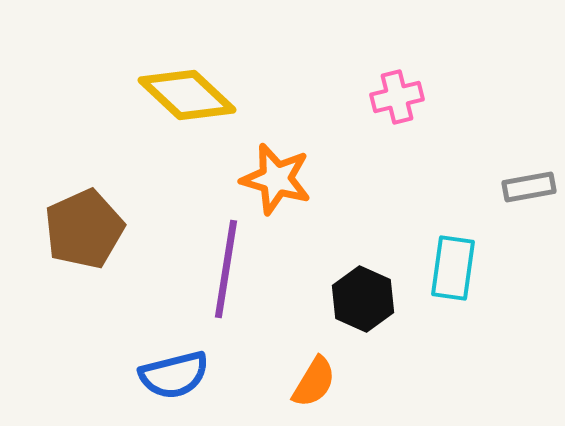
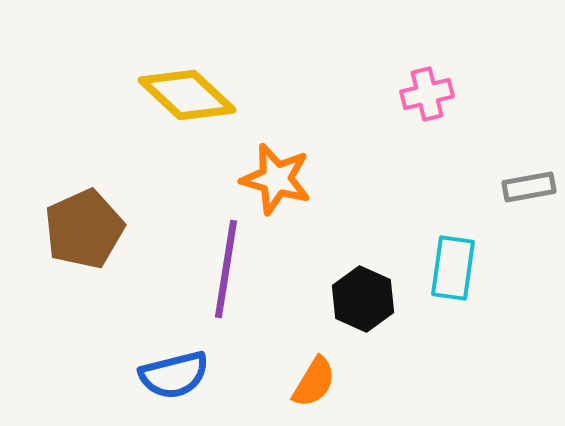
pink cross: moved 30 px right, 3 px up
